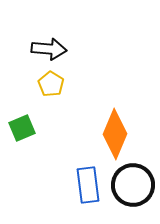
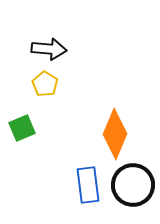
yellow pentagon: moved 6 px left
